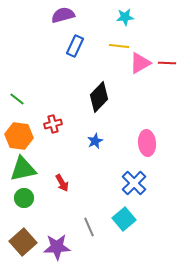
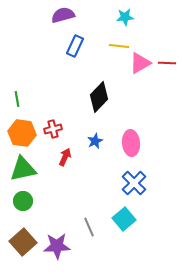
green line: rotated 42 degrees clockwise
red cross: moved 5 px down
orange hexagon: moved 3 px right, 3 px up
pink ellipse: moved 16 px left
red arrow: moved 3 px right, 26 px up; rotated 126 degrees counterclockwise
green circle: moved 1 px left, 3 px down
purple star: moved 1 px up
